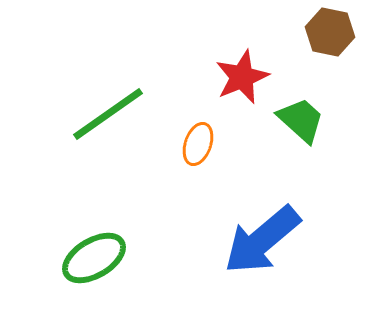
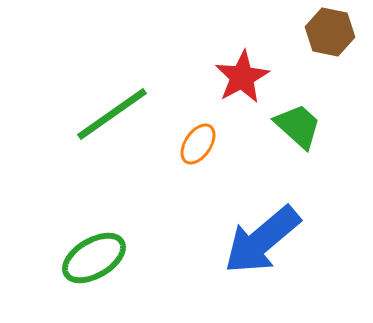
red star: rotated 6 degrees counterclockwise
green line: moved 4 px right
green trapezoid: moved 3 px left, 6 px down
orange ellipse: rotated 15 degrees clockwise
